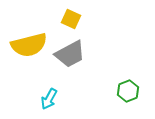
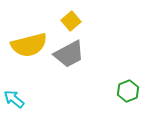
yellow square: moved 2 px down; rotated 24 degrees clockwise
gray trapezoid: moved 1 px left
cyan arrow: moved 35 px left; rotated 100 degrees clockwise
